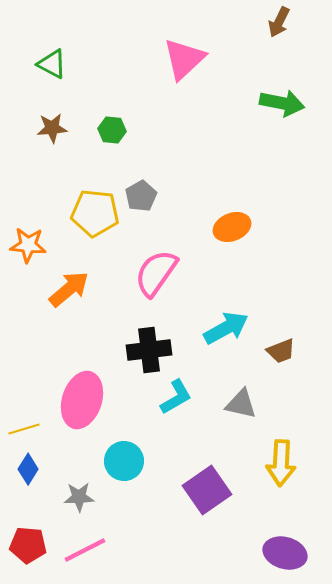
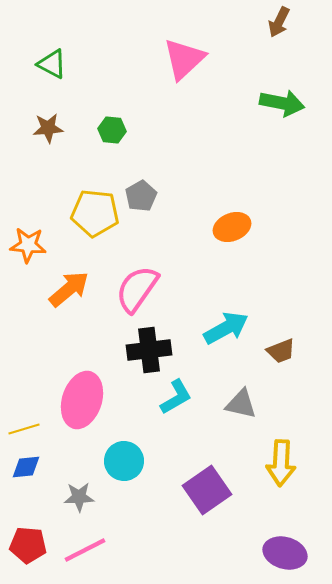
brown star: moved 4 px left
pink semicircle: moved 19 px left, 16 px down
blue diamond: moved 2 px left, 2 px up; rotated 52 degrees clockwise
